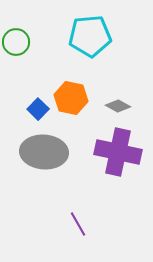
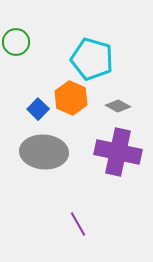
cyan pentagon: moved 2 px right, 23 px down; rotated 21 degrees clockwise
orange hexagon: rotated 12 degrees clockwise
